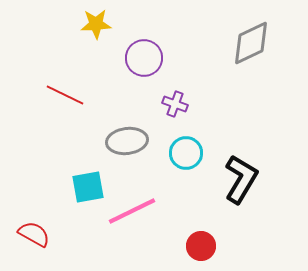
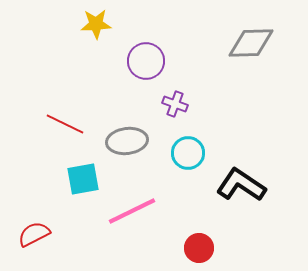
gray diamond: rotated 24 degrees clockwise
purple circle: moved 2 px right, 3 px down
red line: moved 29 px down
cyan circle: moved 2 px right
black L-shape: moved 6 px down; rotated 87 degrees counterclockwise
cyan square: moved 5 px left, 8 px up
red semicircle: rotated 56 degrees counterclockwise
red circle: moved 2 px left, 2 px down
